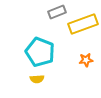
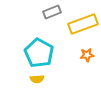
gray rectangle: moved 5 px left
cyan pentagon: moved 1 px left, 1 px down; rotated 8 degrees clockwise
orange star: moved 1 px right, 5 px up
